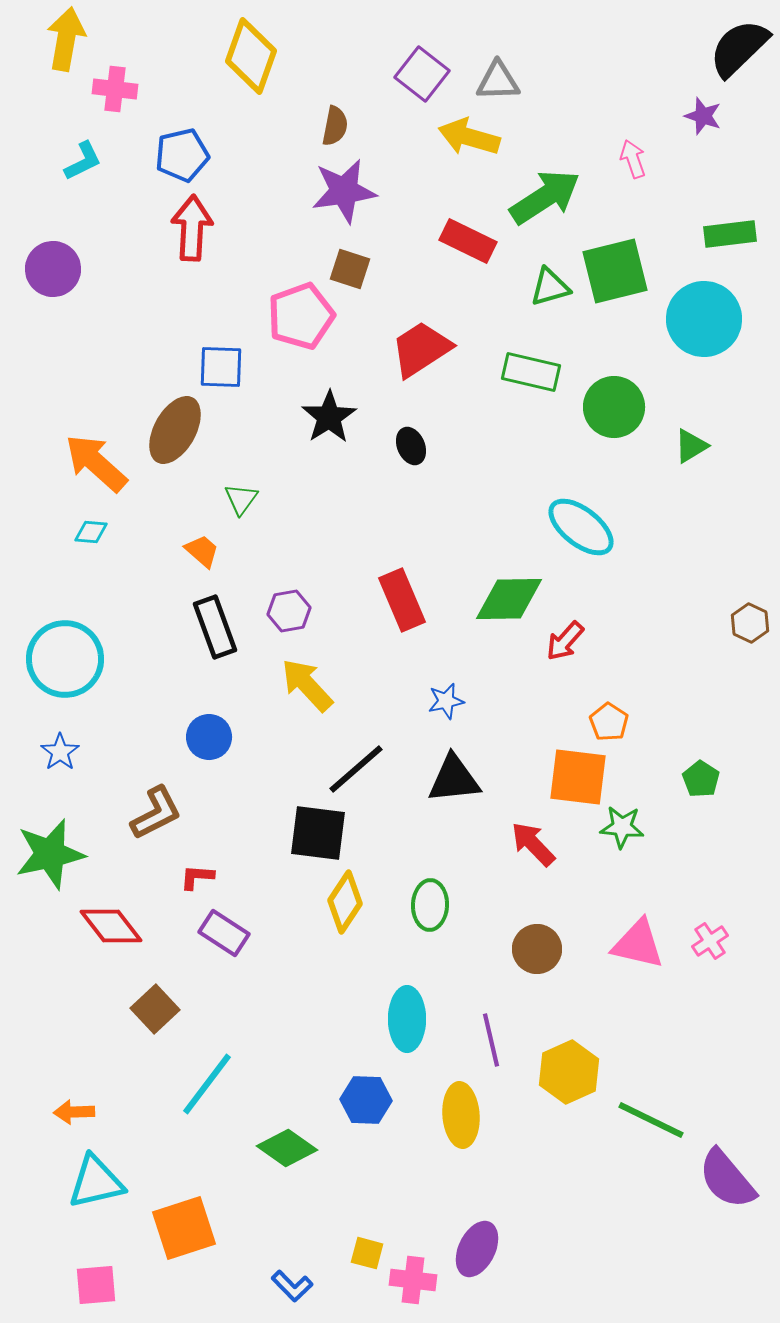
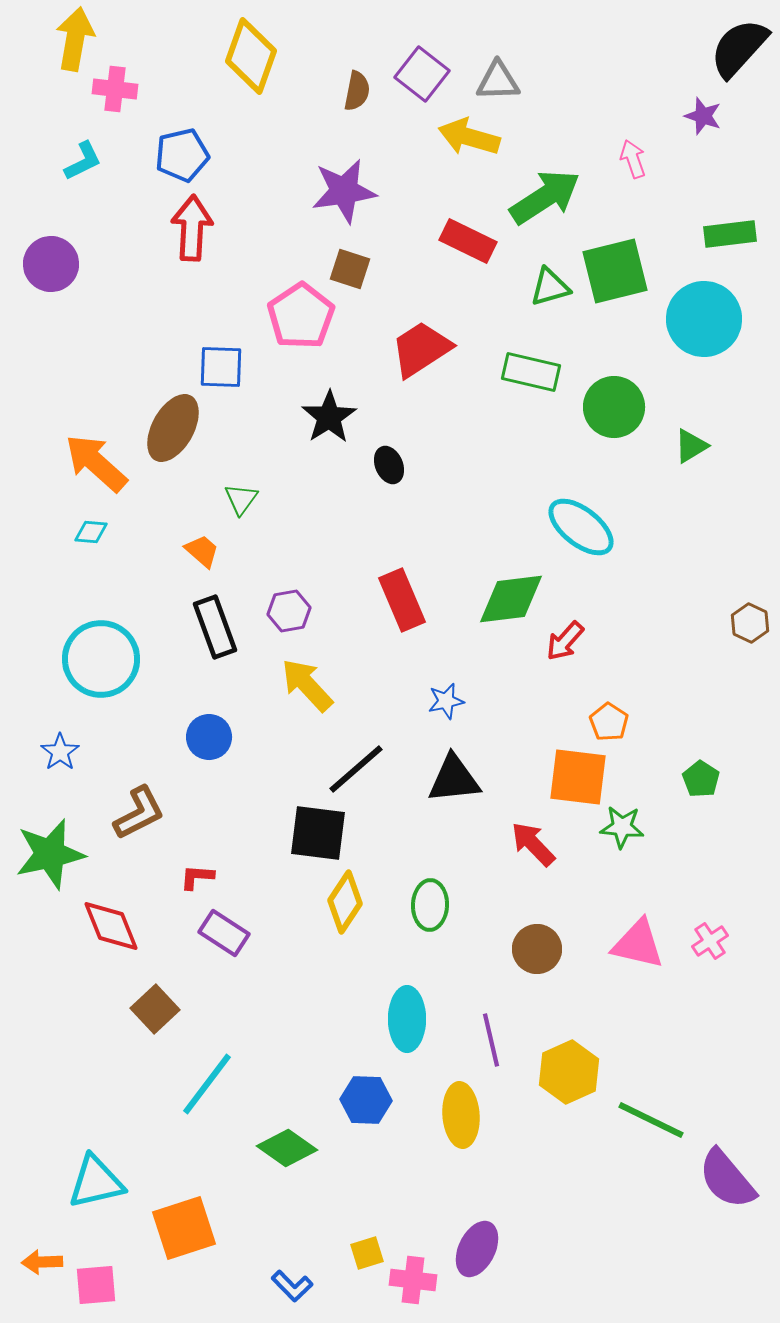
yellow arrow at (66, 39): moved 9 px right
black semicircle at (739, 48): rotated 4 degrees counterclockwise
brown semicircle at (335, 126): moved 22 px right, 35 px up
purple circle at (53, 269): moved 2 px left, 5 px up
pink pentagon at (301, 316): rotated 14 degrees counterclockwise
brown ellipse at (175, 430): moved 2 px left, 2 px up
black ellipse at (411, 446): moved 22 px left, 19 px down
green diamond at (509, 599): moved 2 px right; rotated 6 degrees counterclockwise
cyan circle at (65, 659): moved 36 px right
brown L-shape at (156, 813): moved 17 px left
red diamond at (111, 926): rotated 16 degrees clockwise
orange arrow at (74, 1112): moved 32 px left, 150 px down
yellow square at (367, 1253): rotated 32 degrees counterclockwise
